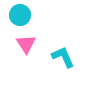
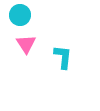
cyan L-shape: rotated 30 degrees clockwise
